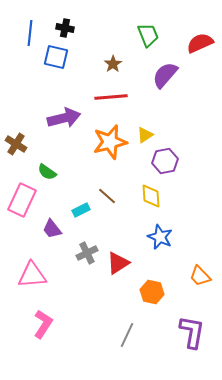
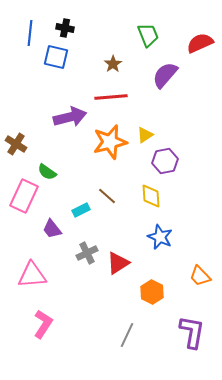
purple arrow: moved 6 px right, 1 px up
pink rectangle: moved 2 px right, 4 px up
orange hexagon: rotated 15 degrees clockwise
